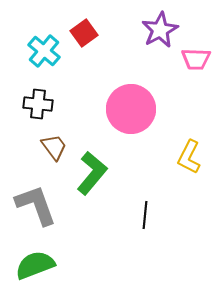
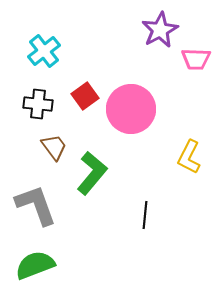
red square: moved 1 px right, 63 px down
cyan cross: rotated 12 degrees clockwise
